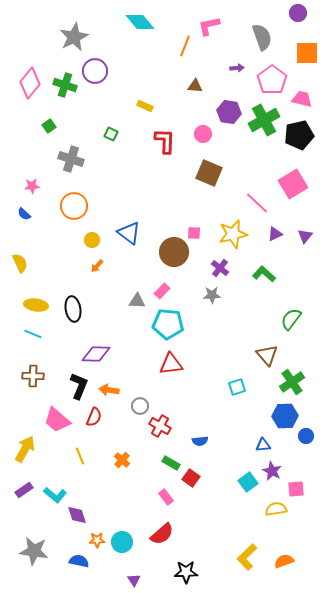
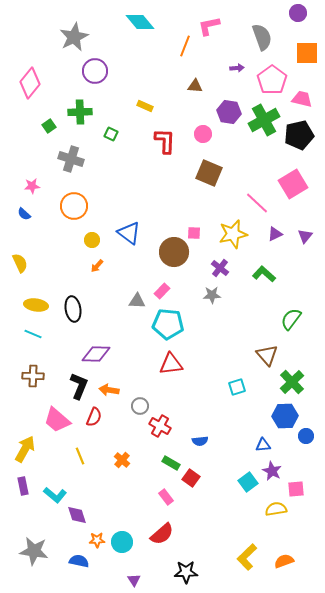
green cross at (65, 85): moved 15 px right, 27 px down; rotated 20 degrees counterclockwise
green cross at (292, 382): rotated 10 degrees counterclockwise
purple rectangle at (24, 490): moved 1 px left, 4 px up; rotated 66 degrees counterclockwise
